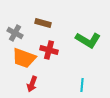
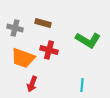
gray cross: moved 5 px up; rotated 14 degrees counterclockwise
orange trapezoid: moved 1 px left
